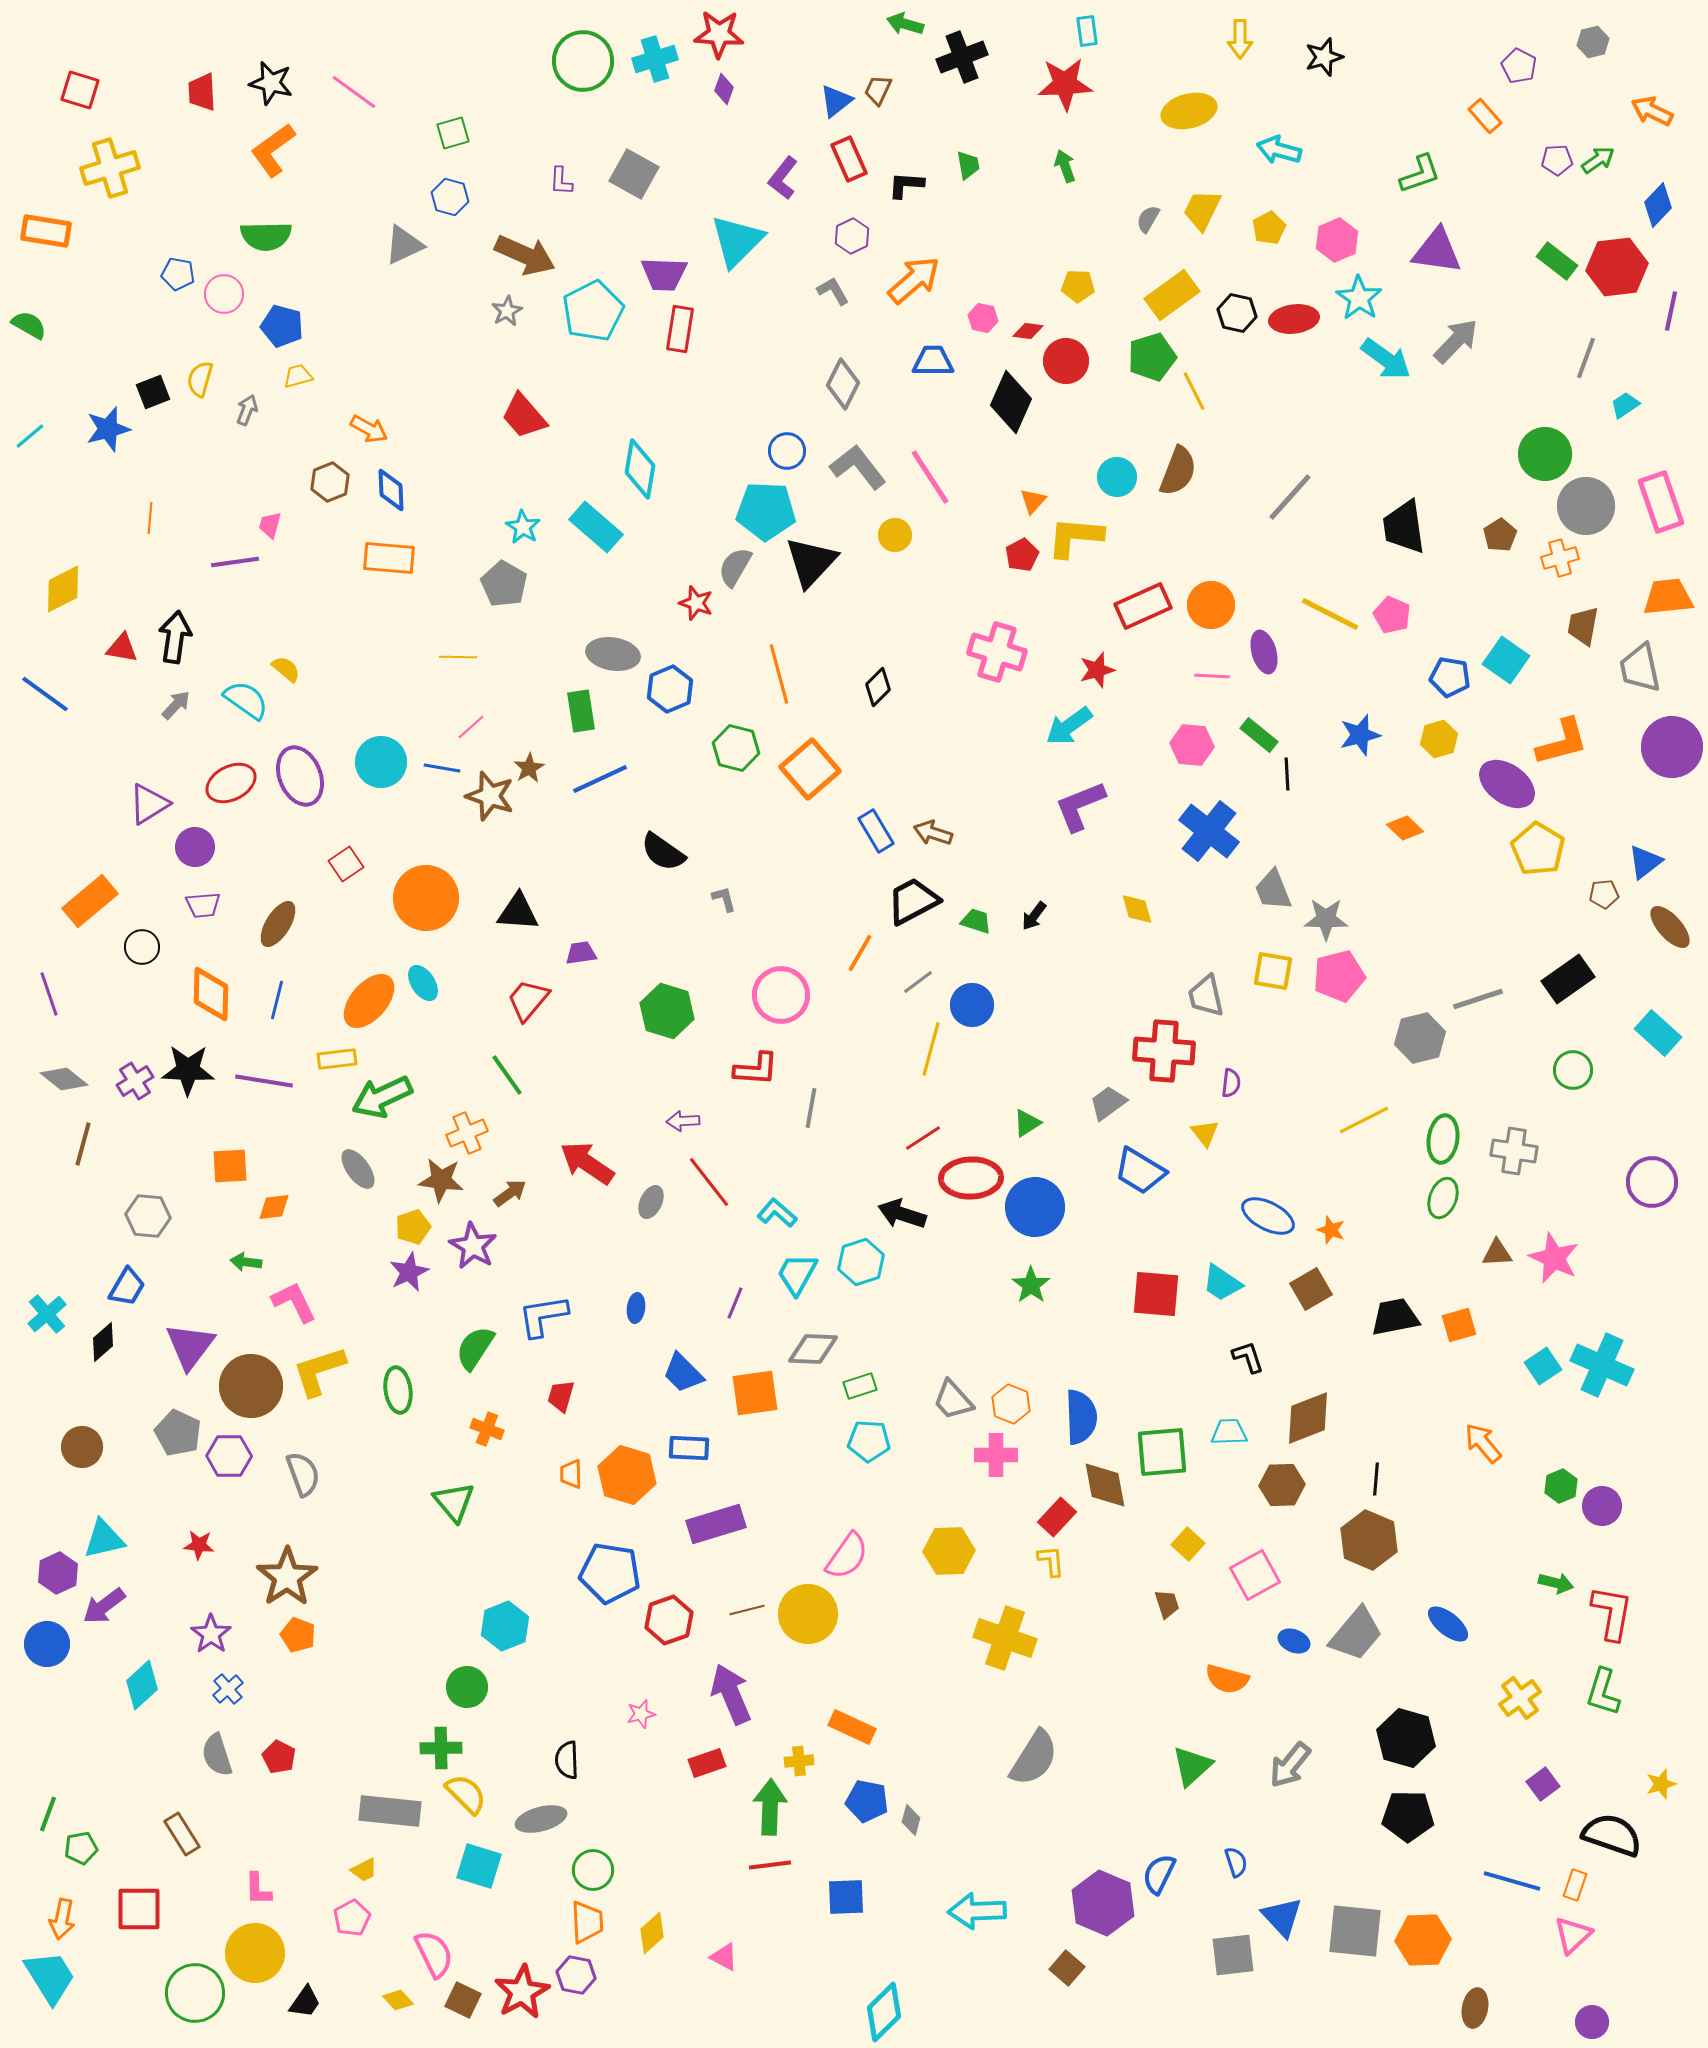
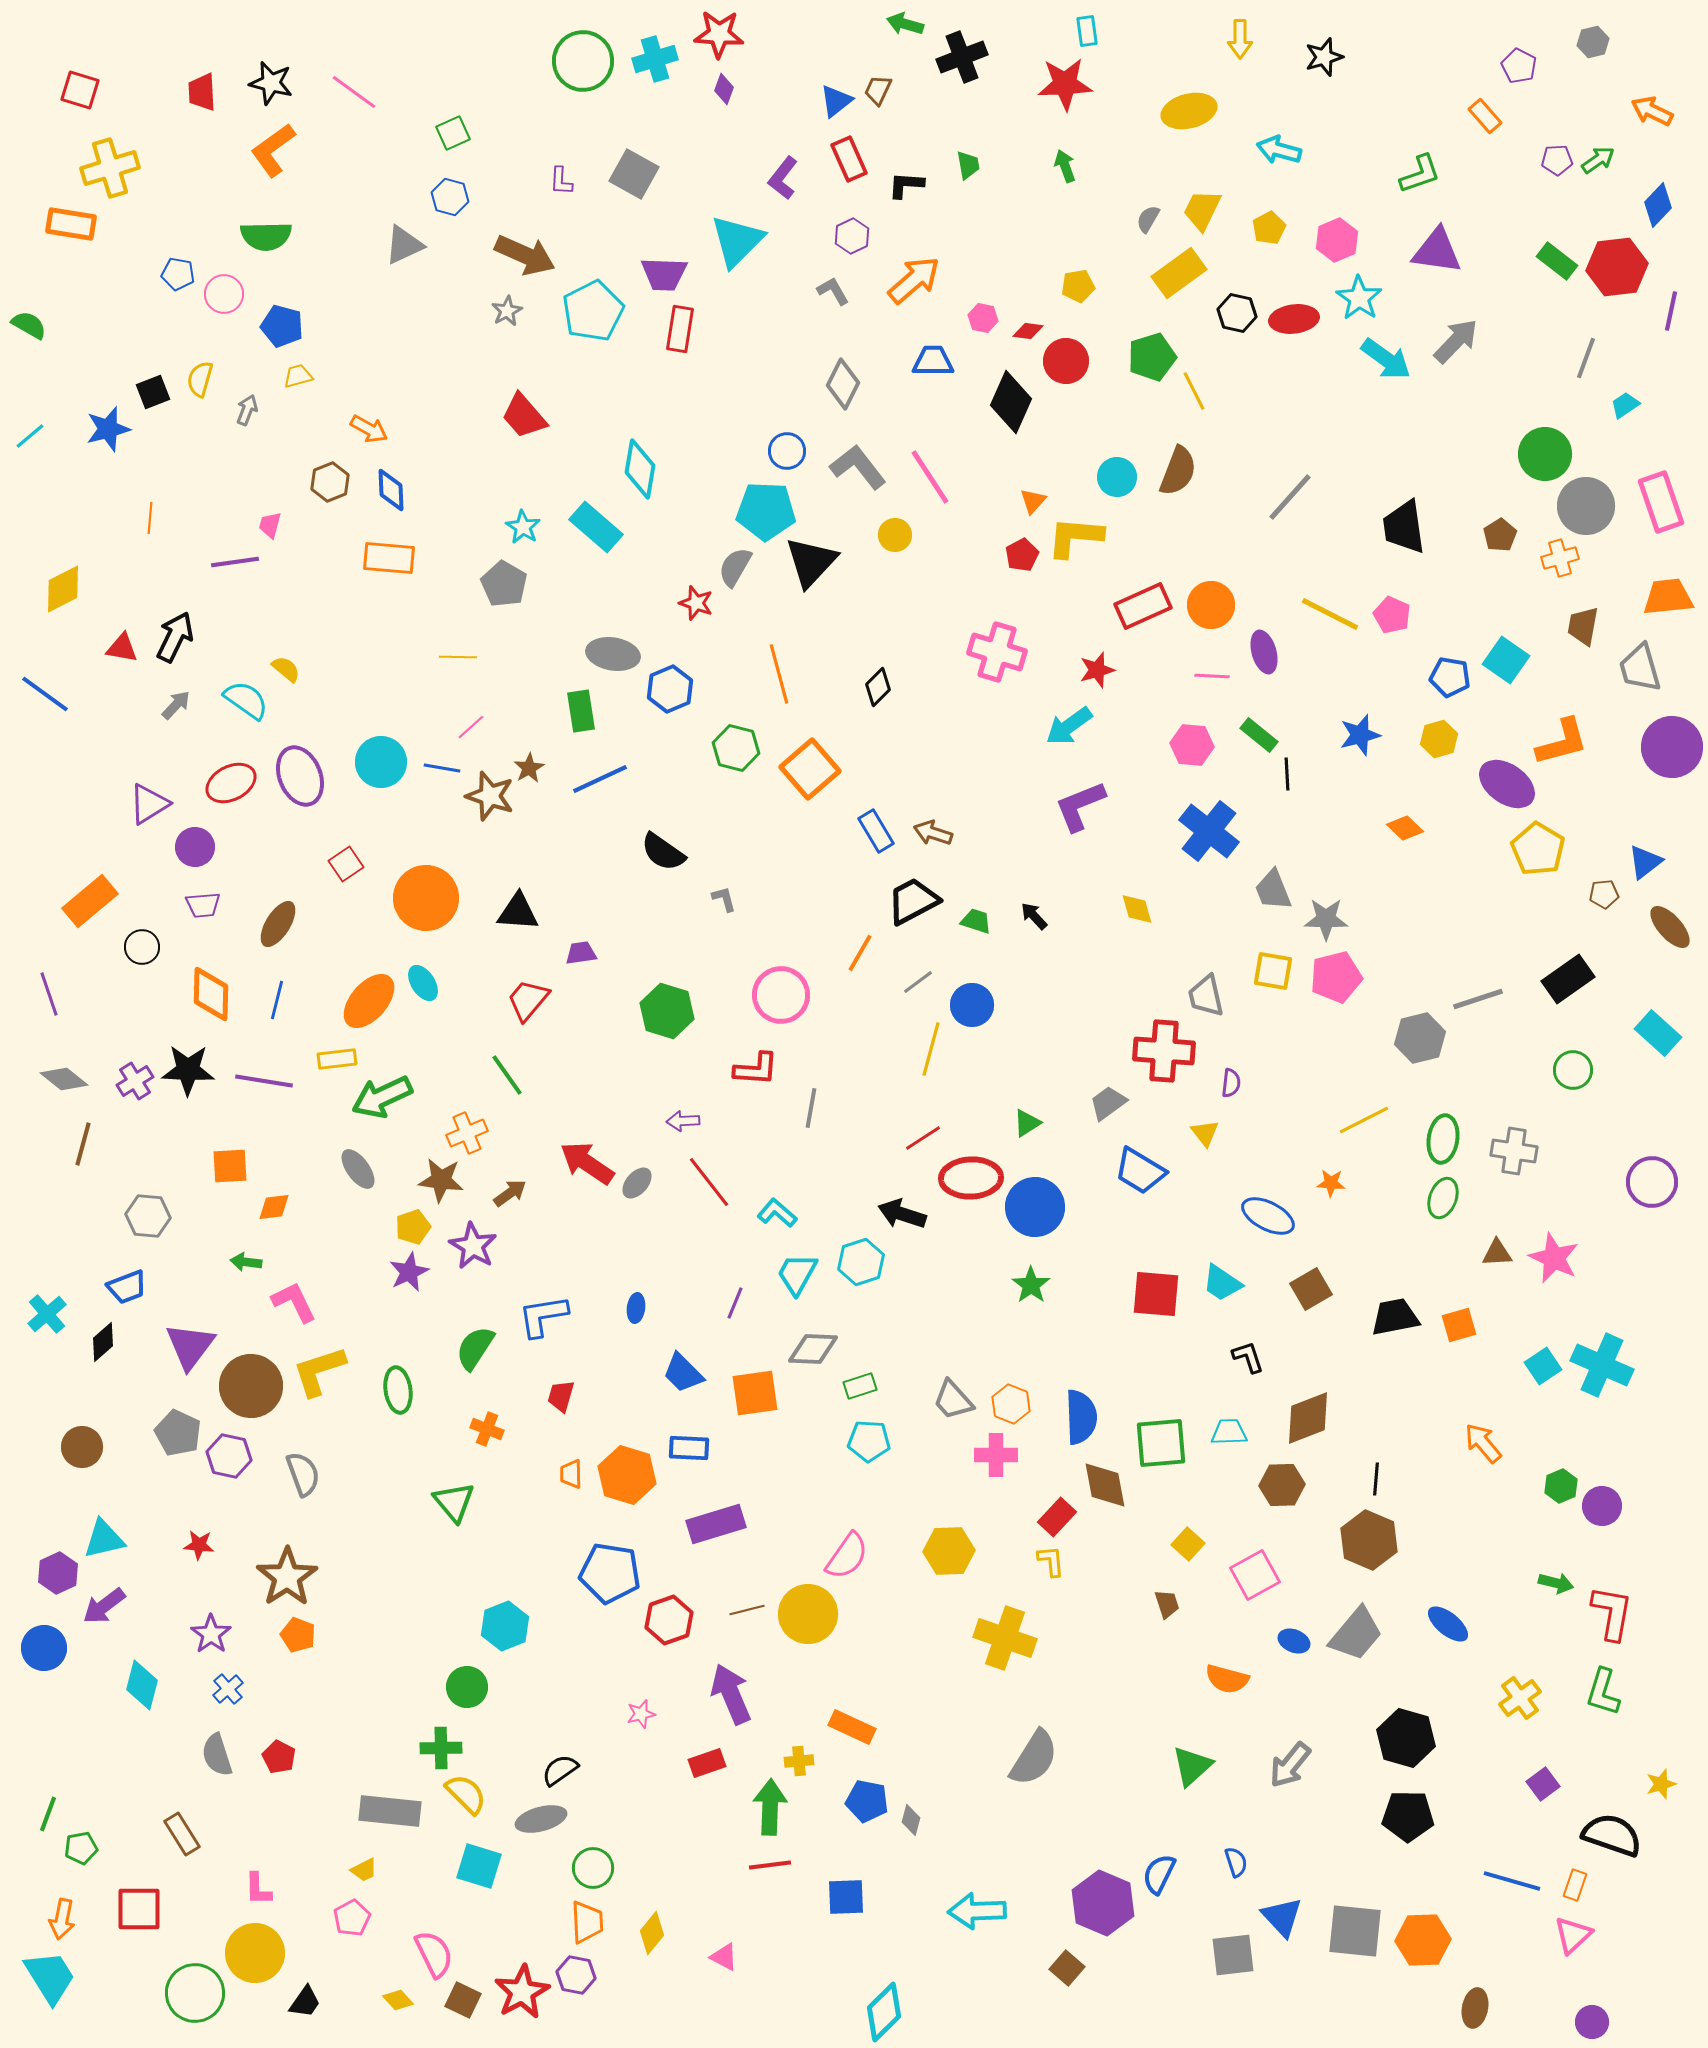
green square at (453, 133): rotated 8 degrees counterclockwise
orange rectangle at (46, 231): moved 25 px right, 7 px up
yellow pentagon at (1078, 286): rotated 12 degrees counterclockwise
yellow rectangle at (1172, 295): moved 7 px right, 22 px up
black arrow at (175, 637): rotated 18 degrees clockwise
gray trapezoid at (1640, 668): rotated 4 degrees counterclockwise
black arrow at (1034, 916): rotated 100 degrees clockwise
pink pentagon at (1339, 976): moved 3 px left, 1 px down
gray ellipse at (651, 1202): moved 14 px left, 19 px up; rotated 16 degrees clockwise
orange star at (1331, 1230): moved 47 px up; rotated 16 degrees counterclockwise
blue trapezoid at (127, 1287): rotated 39 degrees clockwise
green square at (1162, 1452): moved 1 px left, 9 px up
purple hexagon at (229, 1456): rotated 12 degrees clockwise
blue circle at (47, 1644): moved 3 px left, 4 px down
cyan diamond at (142, 1685): rotated 33 degrees counterclockwise
black semicircle at (567, 1760): moved 7 px left, 10 px down; rotated 57 degrees clockwise
green circle at (593, 1870): moved 2 px up
yellow diamond at (652, 1933): rotated 9 degrees counterclockwise
